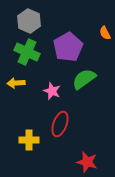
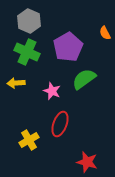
yellow cross: rotated 30 degrees counterclockwise
